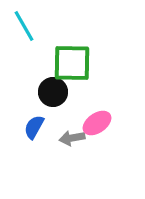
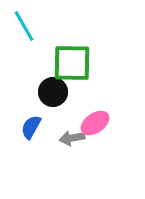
pink ellipse: moved 2 px left
blue semicircle: moved 3 px left
